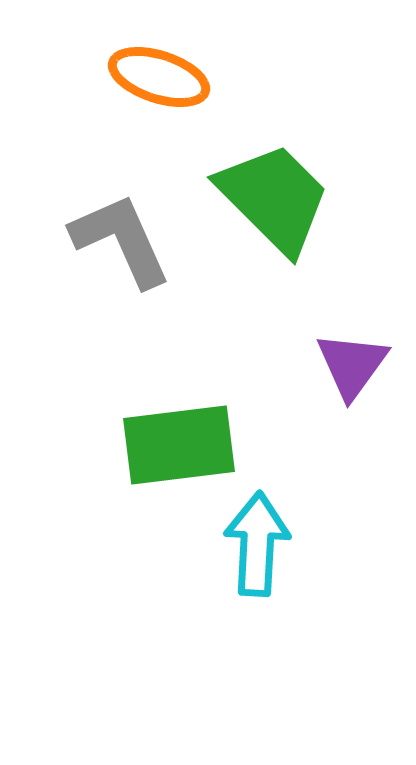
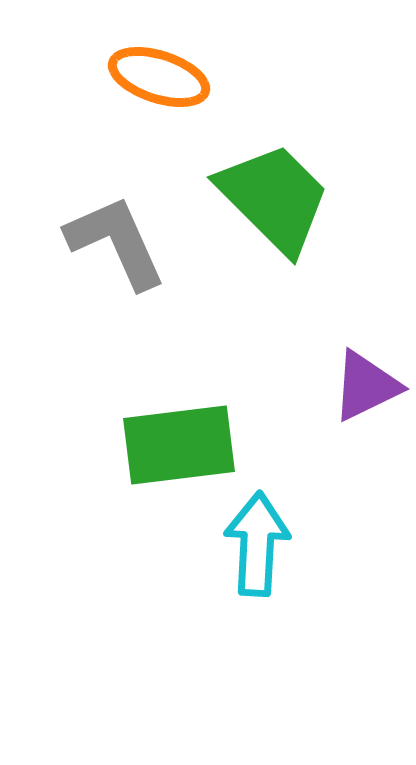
gray L-shape: moved 5 px left, 2 px down
purple triangle: moved 14 px right, 21 px down; rotated 28 degrees clockwise
